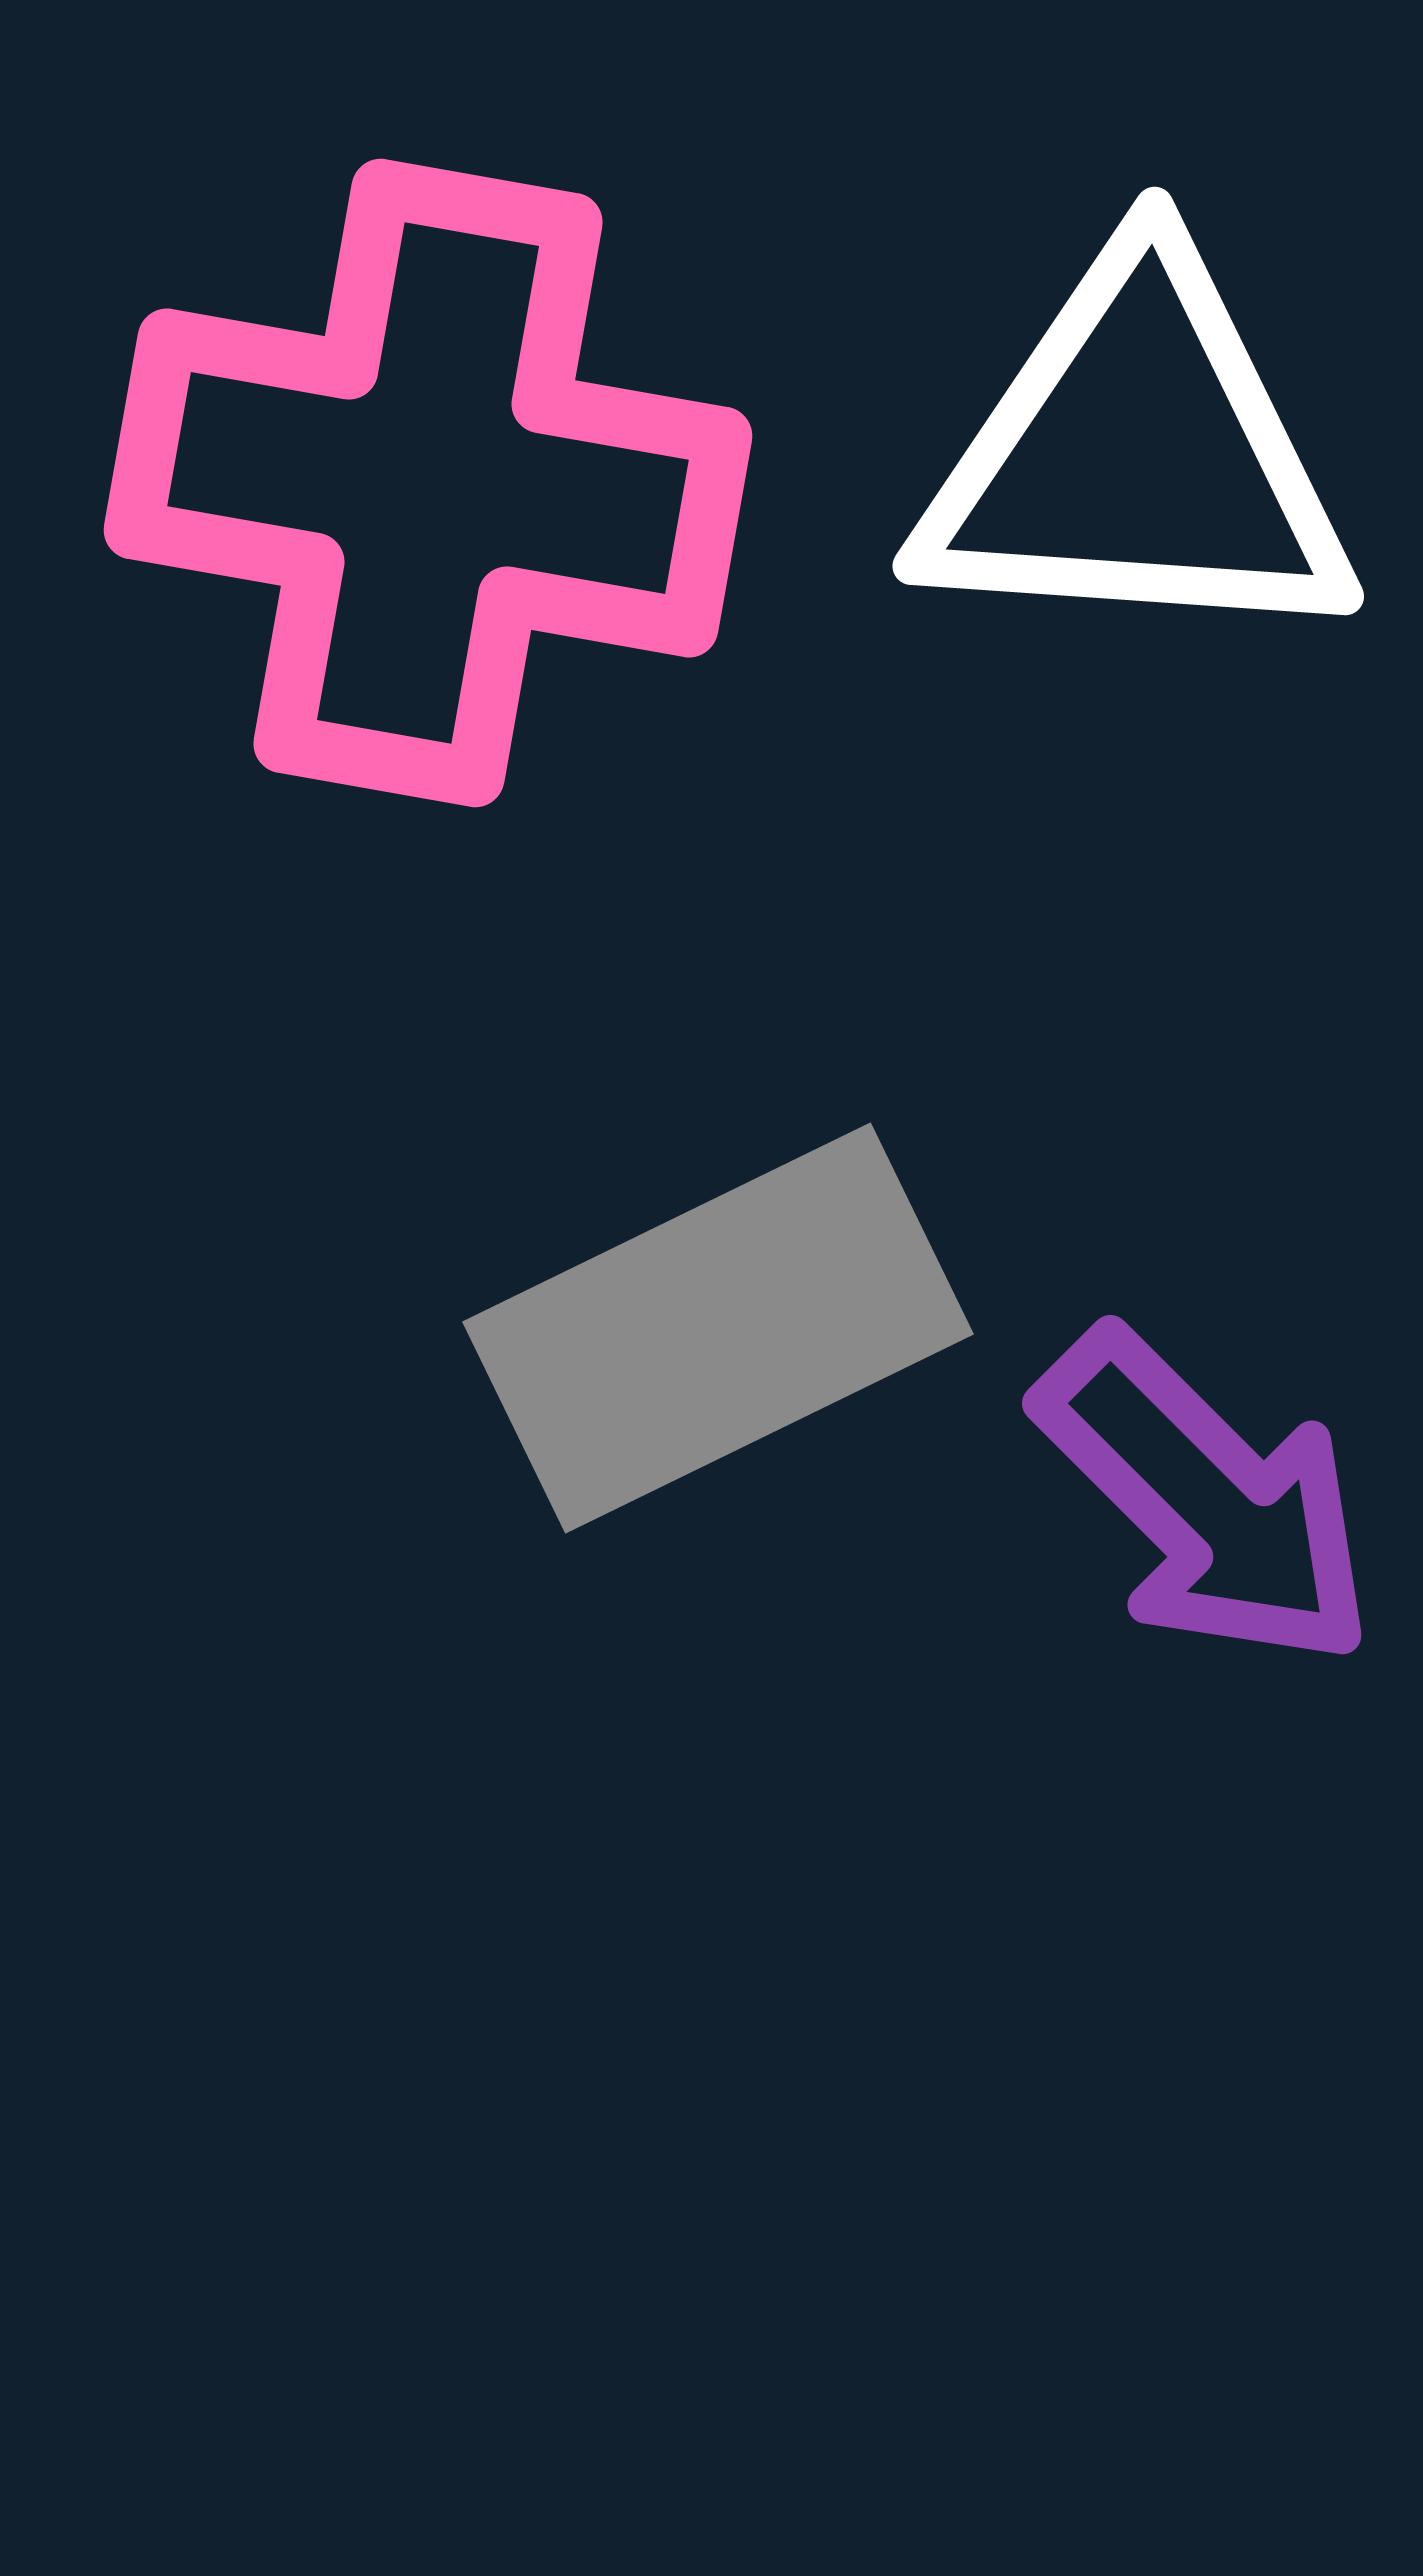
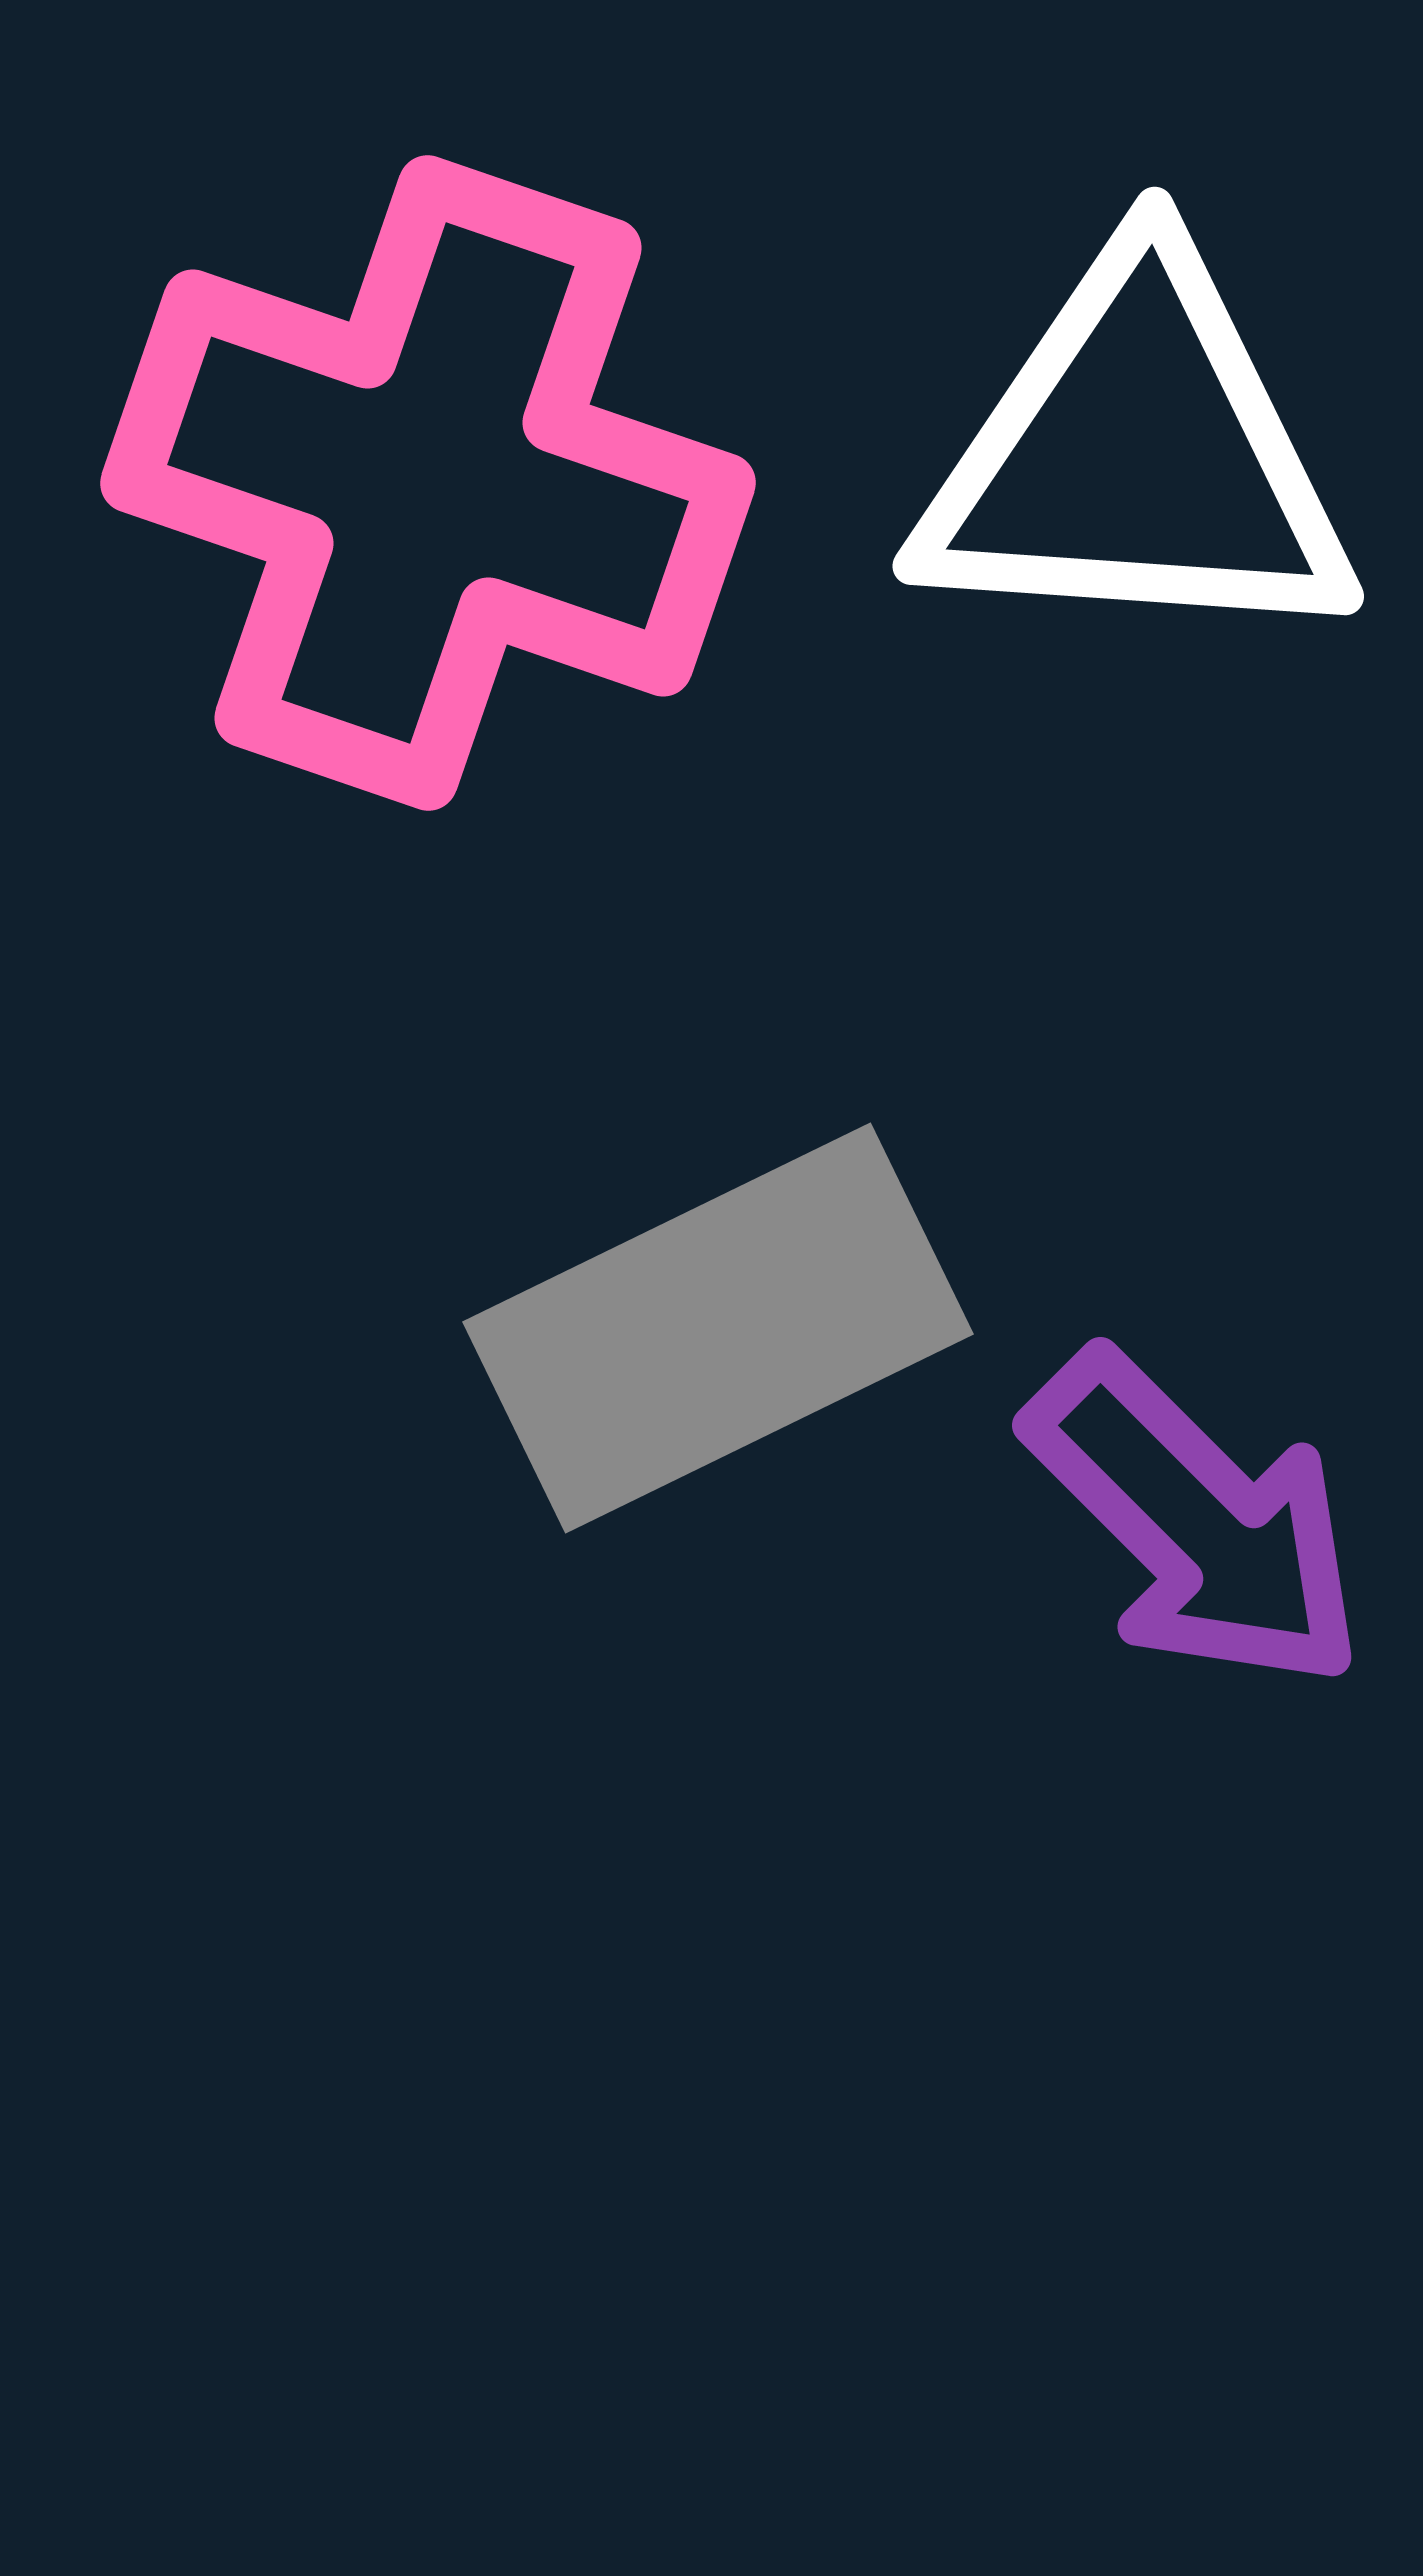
pink cross: rotated 9 degrees clockwise
purple arrow: moved 10 px left, 22 px down
